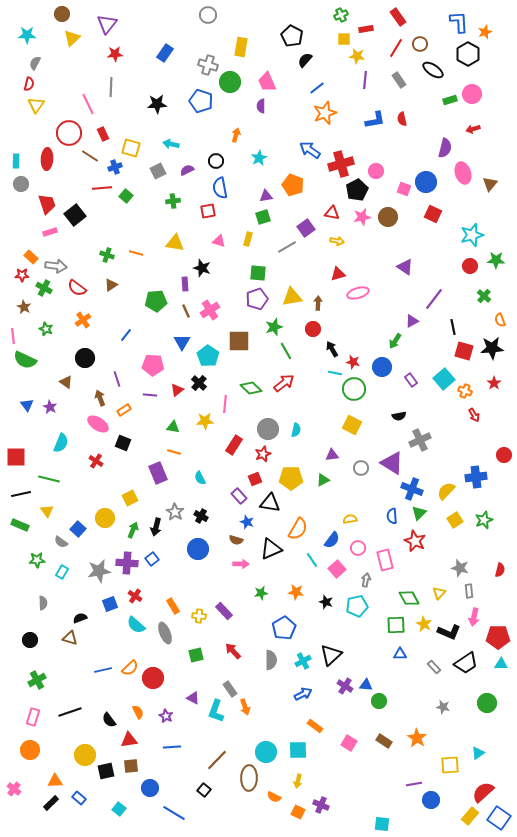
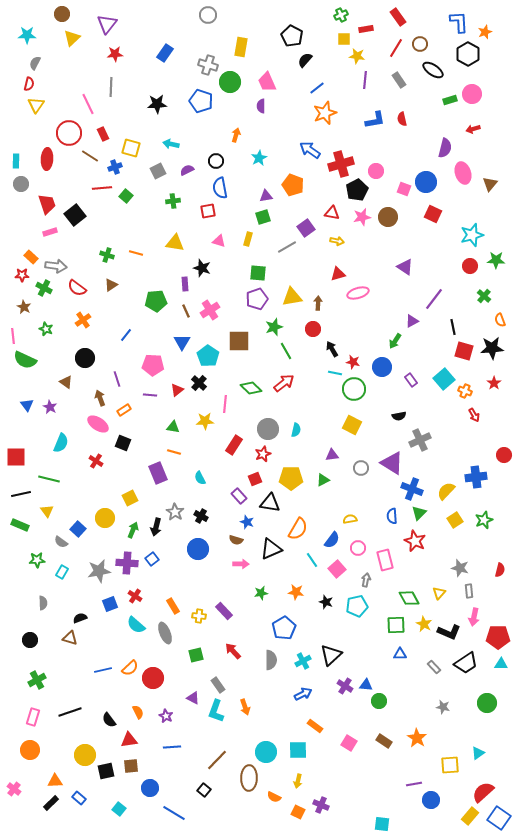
gray rectangle at (230, 689): moved 12 px left, 4 px up
